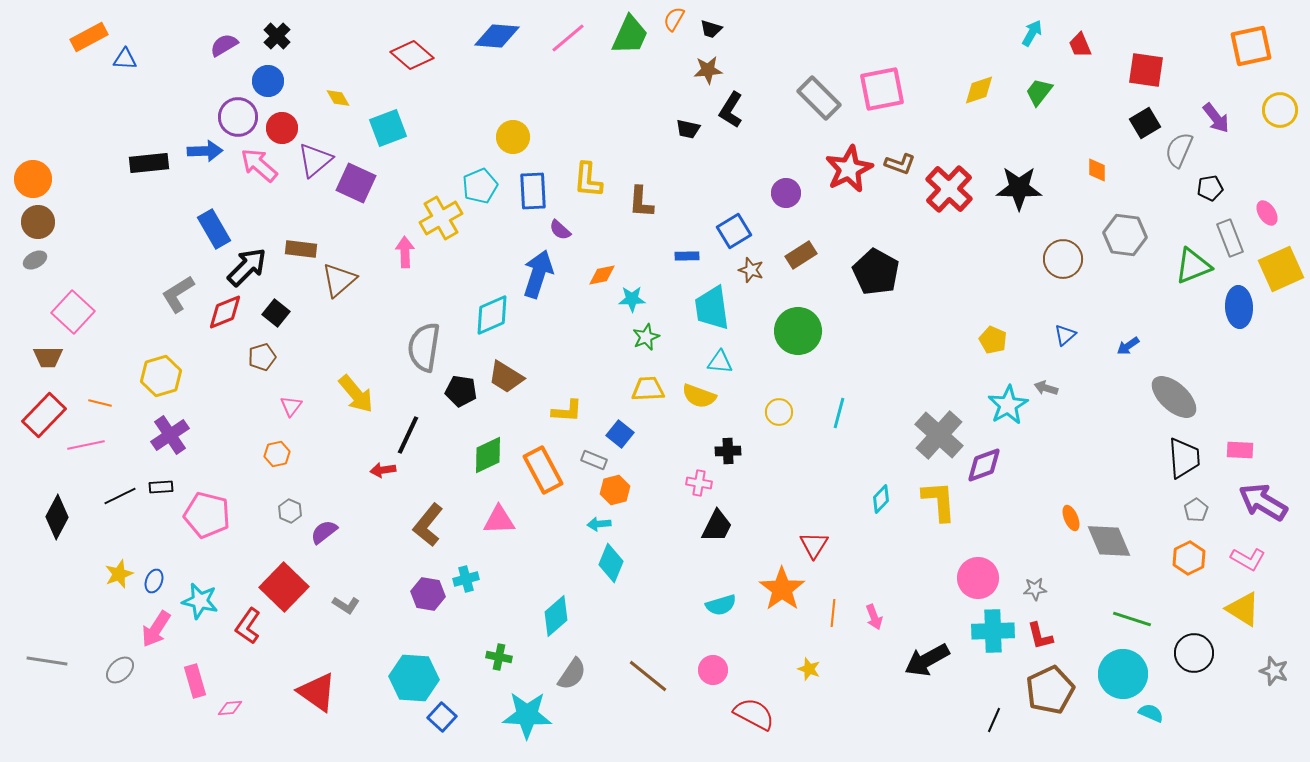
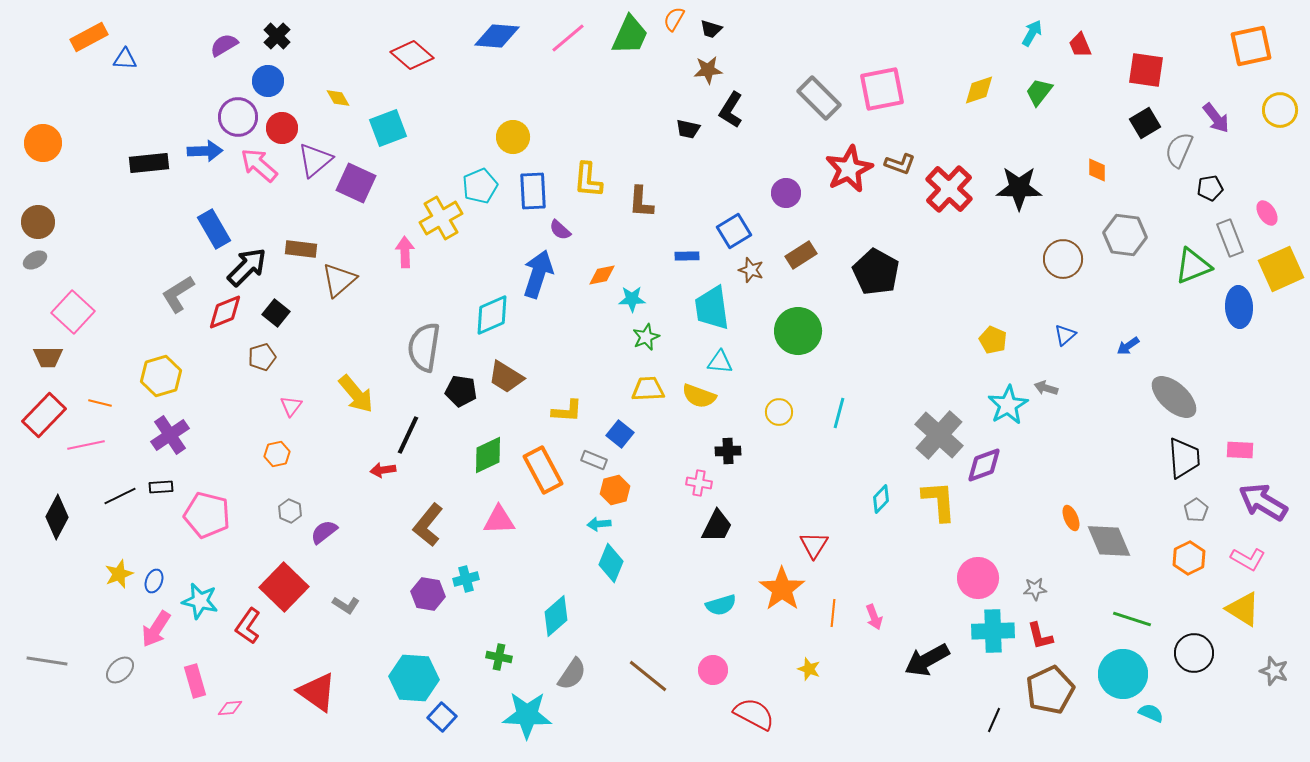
orange circle at (33, 179): moved 10 px right, 36 px up
